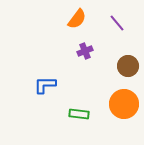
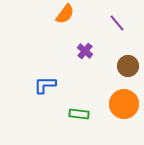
orange semicircle: moved 12 px left, 5 px up
purple cross: rotated 28 degrees counterclockwise
